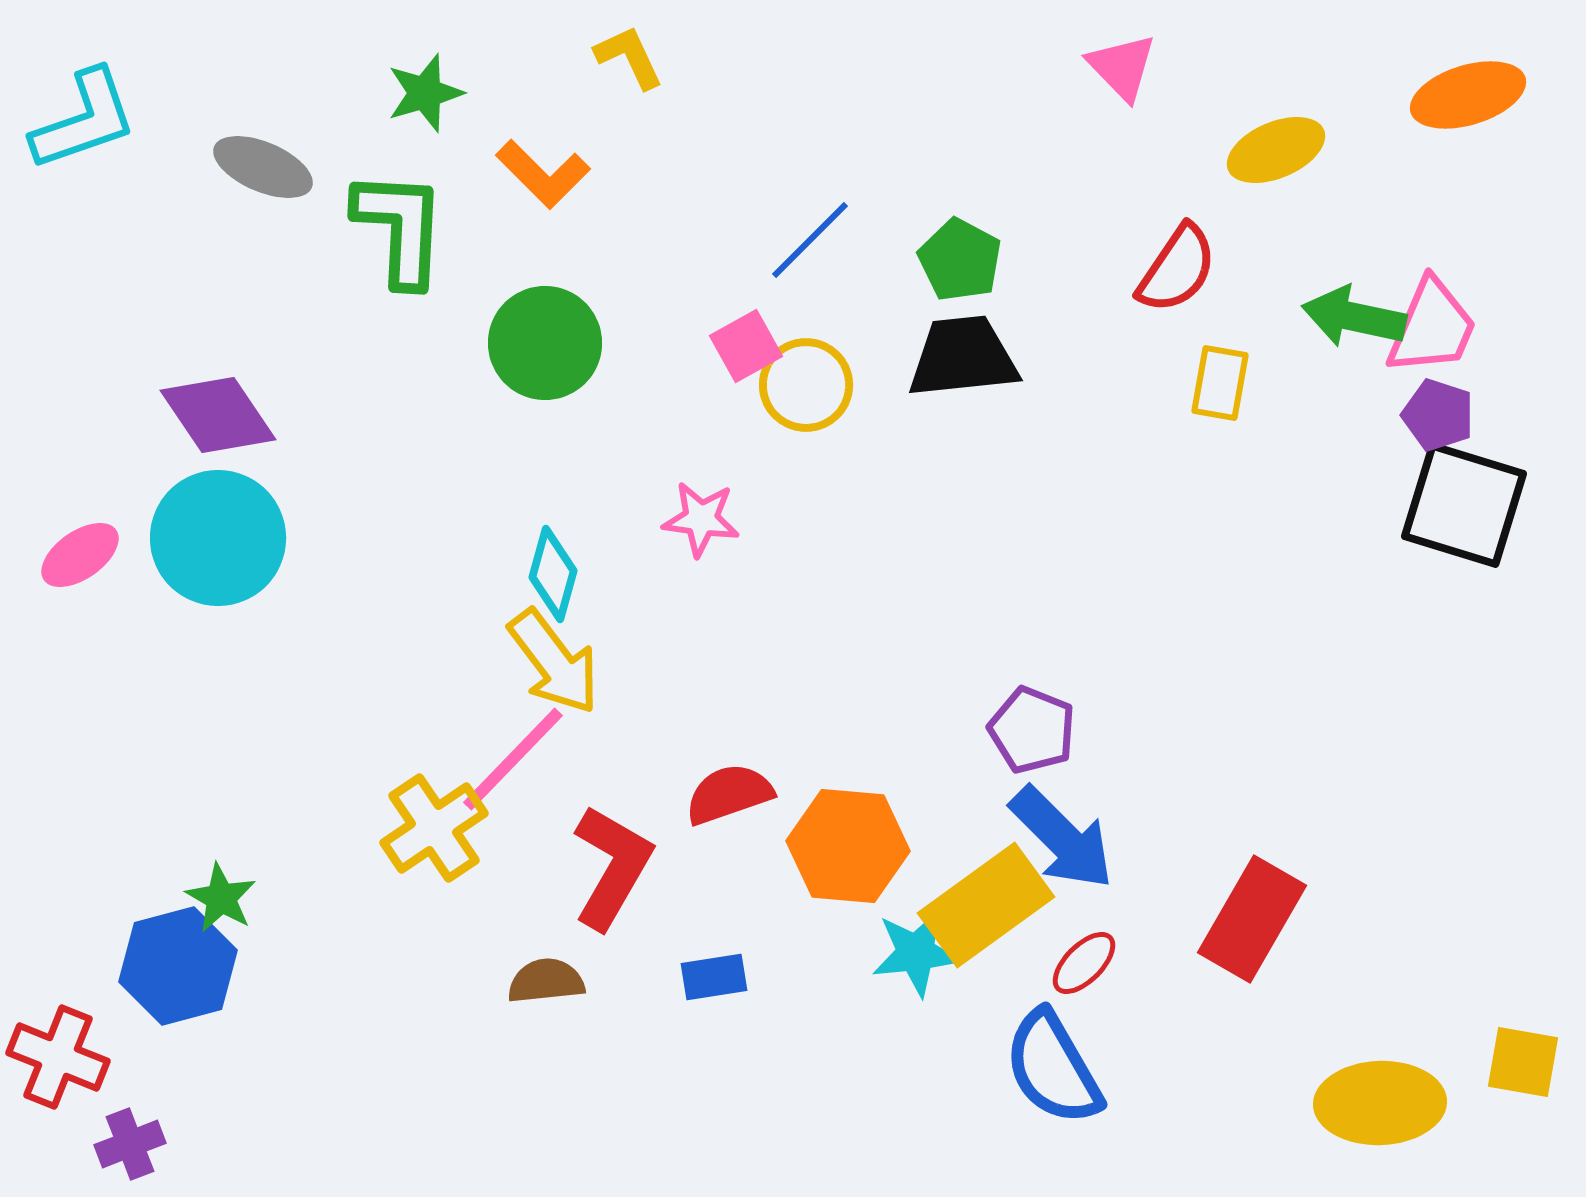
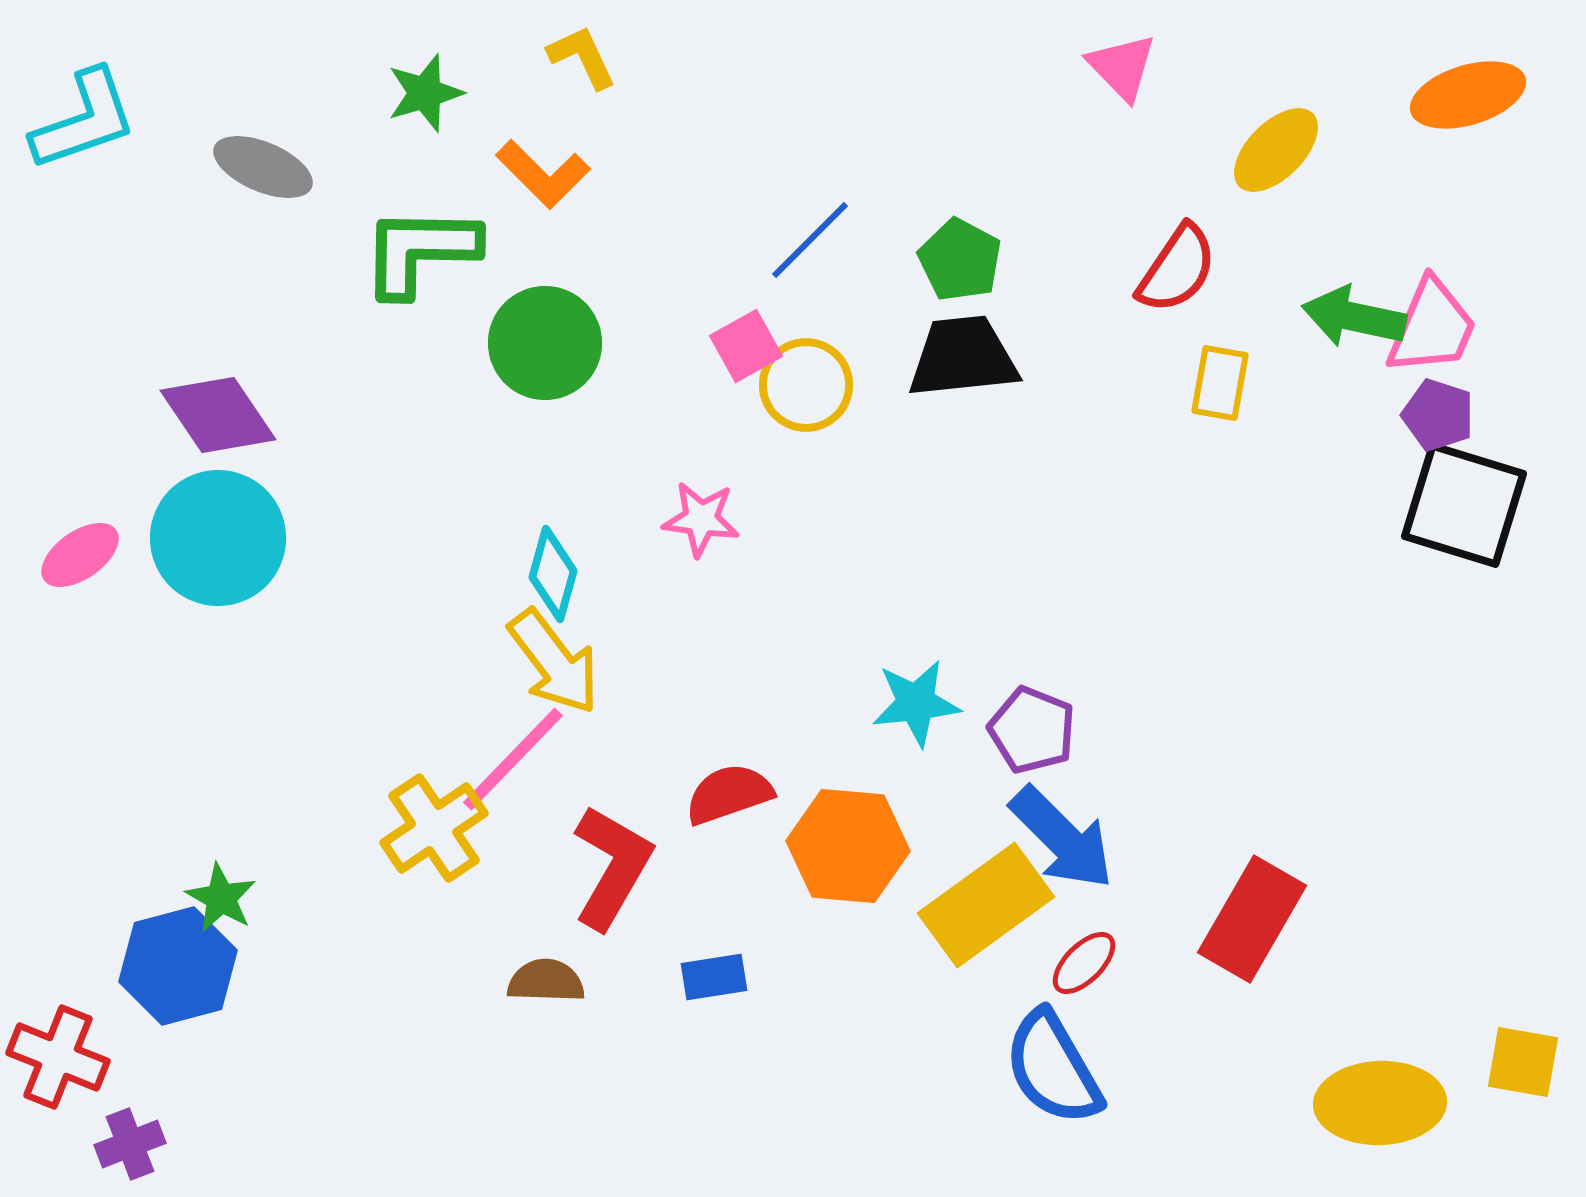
yellow L-shape at (629, 57): moved 47 px left
yellow ellipse at (1276, 150): rotated 22 degrees counterclockwise
green L-shape at (400, 228): moved 20 px right, 23 px down; rotated 92 degrees counterclockwise
cyan star at (916, 953): moved 250 px up
brown semicircle at (546, 981): rotated 8 degrees clockwise
